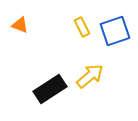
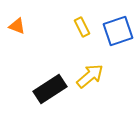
orange triangle: moved 3 px left, 1 px down
blue square: moved 3 px right
